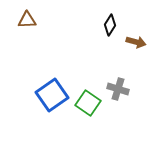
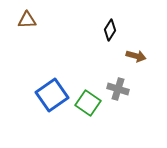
black diamond: moved 5 px down
brown arrow: moved 14 px down
